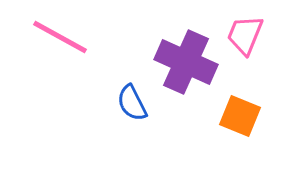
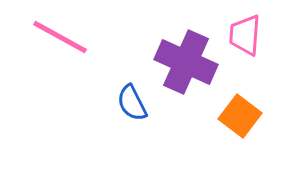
pink trapezoid: rotated 18 degrees counterclockwise
orange square: rotated 15 degrees clockwise
